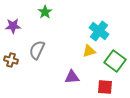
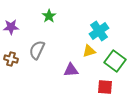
green star: moved 4 px right, 4 px down
purple star: moved 2 px left, 1 px down
cyan cross: rotated 18 degrees clockwise
brown cross: moved 1 px up
purple triangle: moved 1 px left, 7 px up
